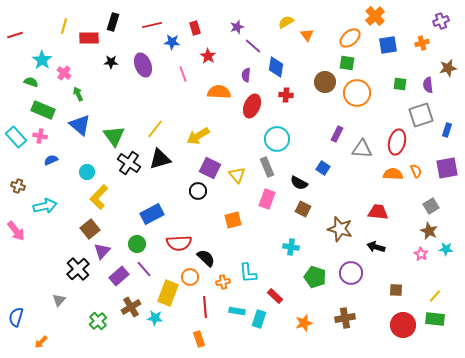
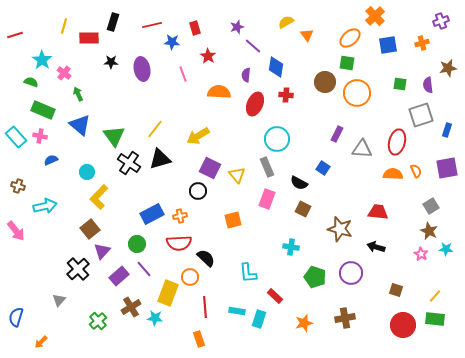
purple ellipse at (143, 65): moved 1 px left, 4 px down; rotated 10 degrees clockwise
red ellipse at (252, 106): moved 3 px right, 2 px up
orange cross at (223, 282): moved 43 px left, 66 px up
brown square at (396, 290): rotated 16 degrees clockwise
